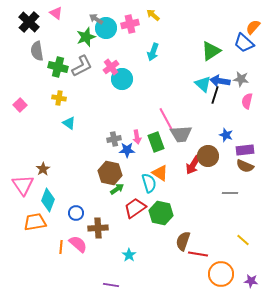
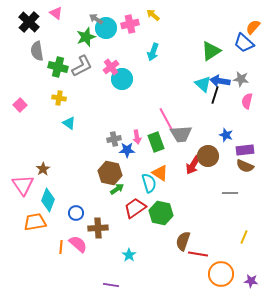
yellow line at (243, 240): moved 1 px right, 3 px up; rotated 72 degrees clockwise
